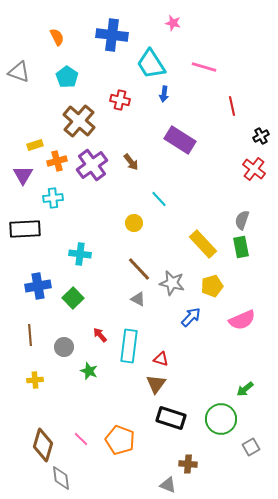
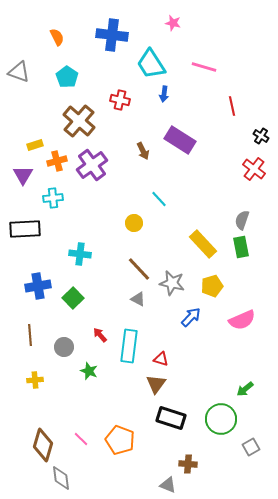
black cross at (261, 136): rotated 28 degrees counterclockwise
brown arrow at (131, 162): moved 12 px right, 11 px up; rotated 12 degrees clockwise
